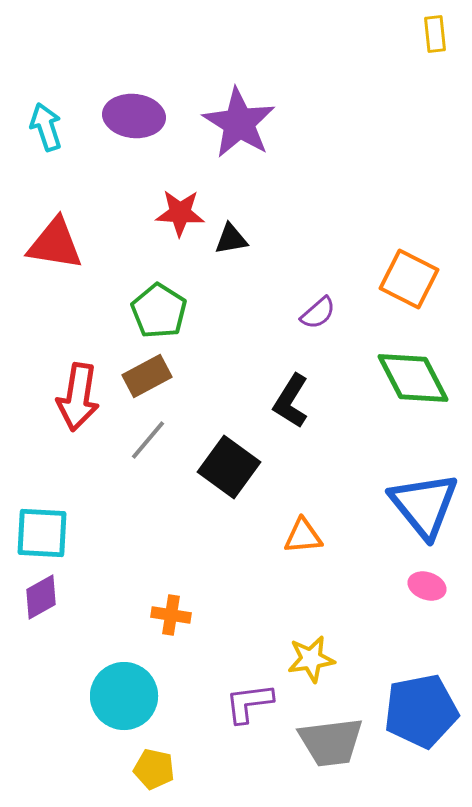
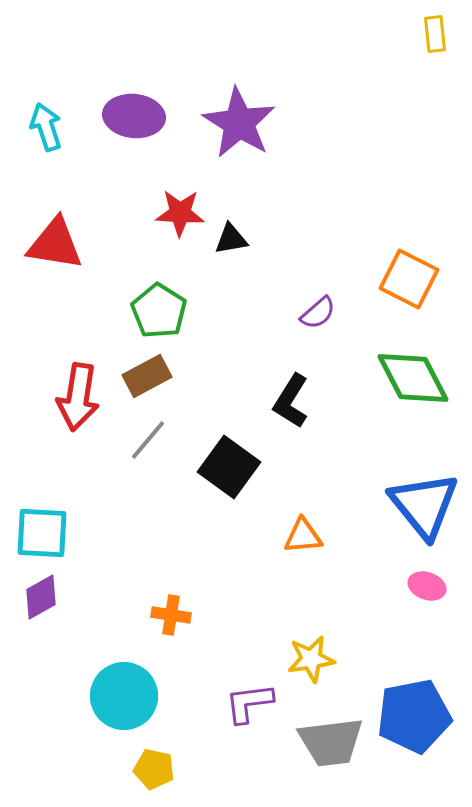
blue pentagon: moved 7 px left, 5 px down
